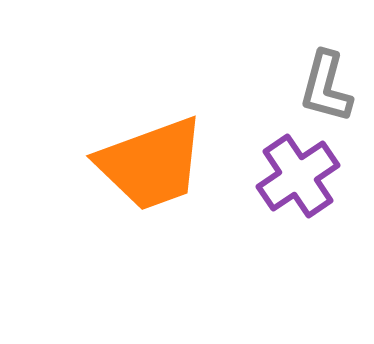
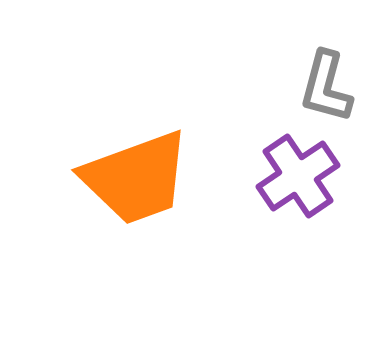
orange trapezoid: moved 15 px left, 14 px down
